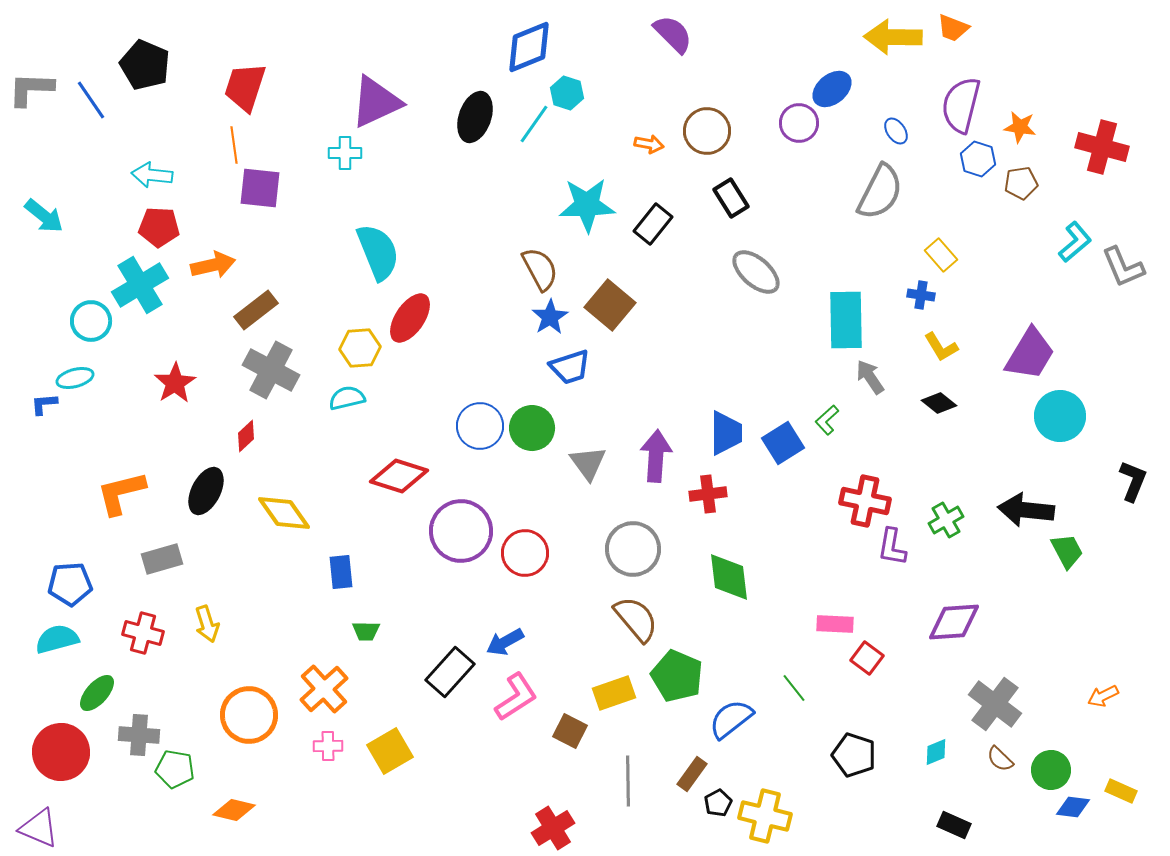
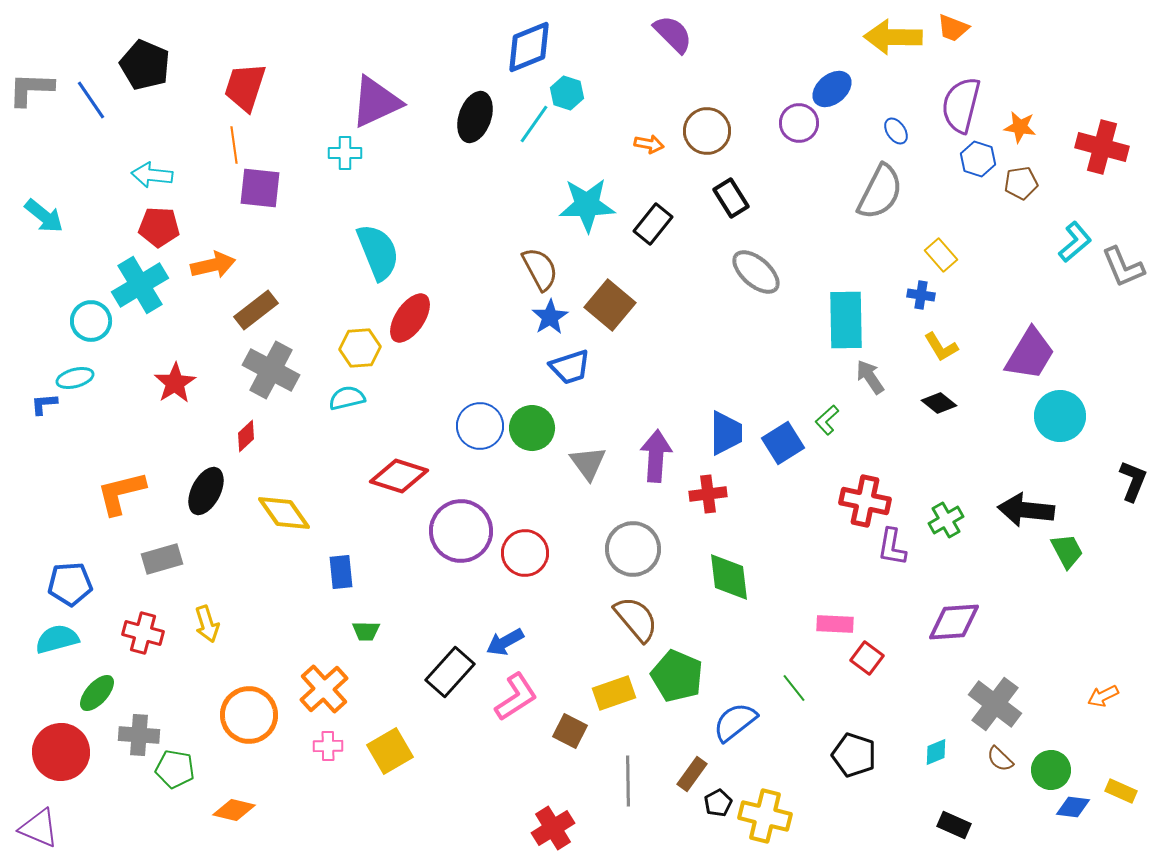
blue semicircle at (731, 719): moved 4 px right, 3 px down
